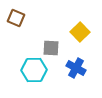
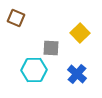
yellow square: moved 1 px down
blue cross: moved 1 px right, 6 px down; rotated 12 degrees clockwise
